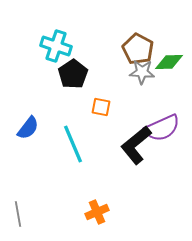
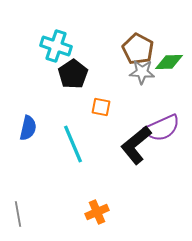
blue semicircle: rotated 25 degrees counterclockwise
